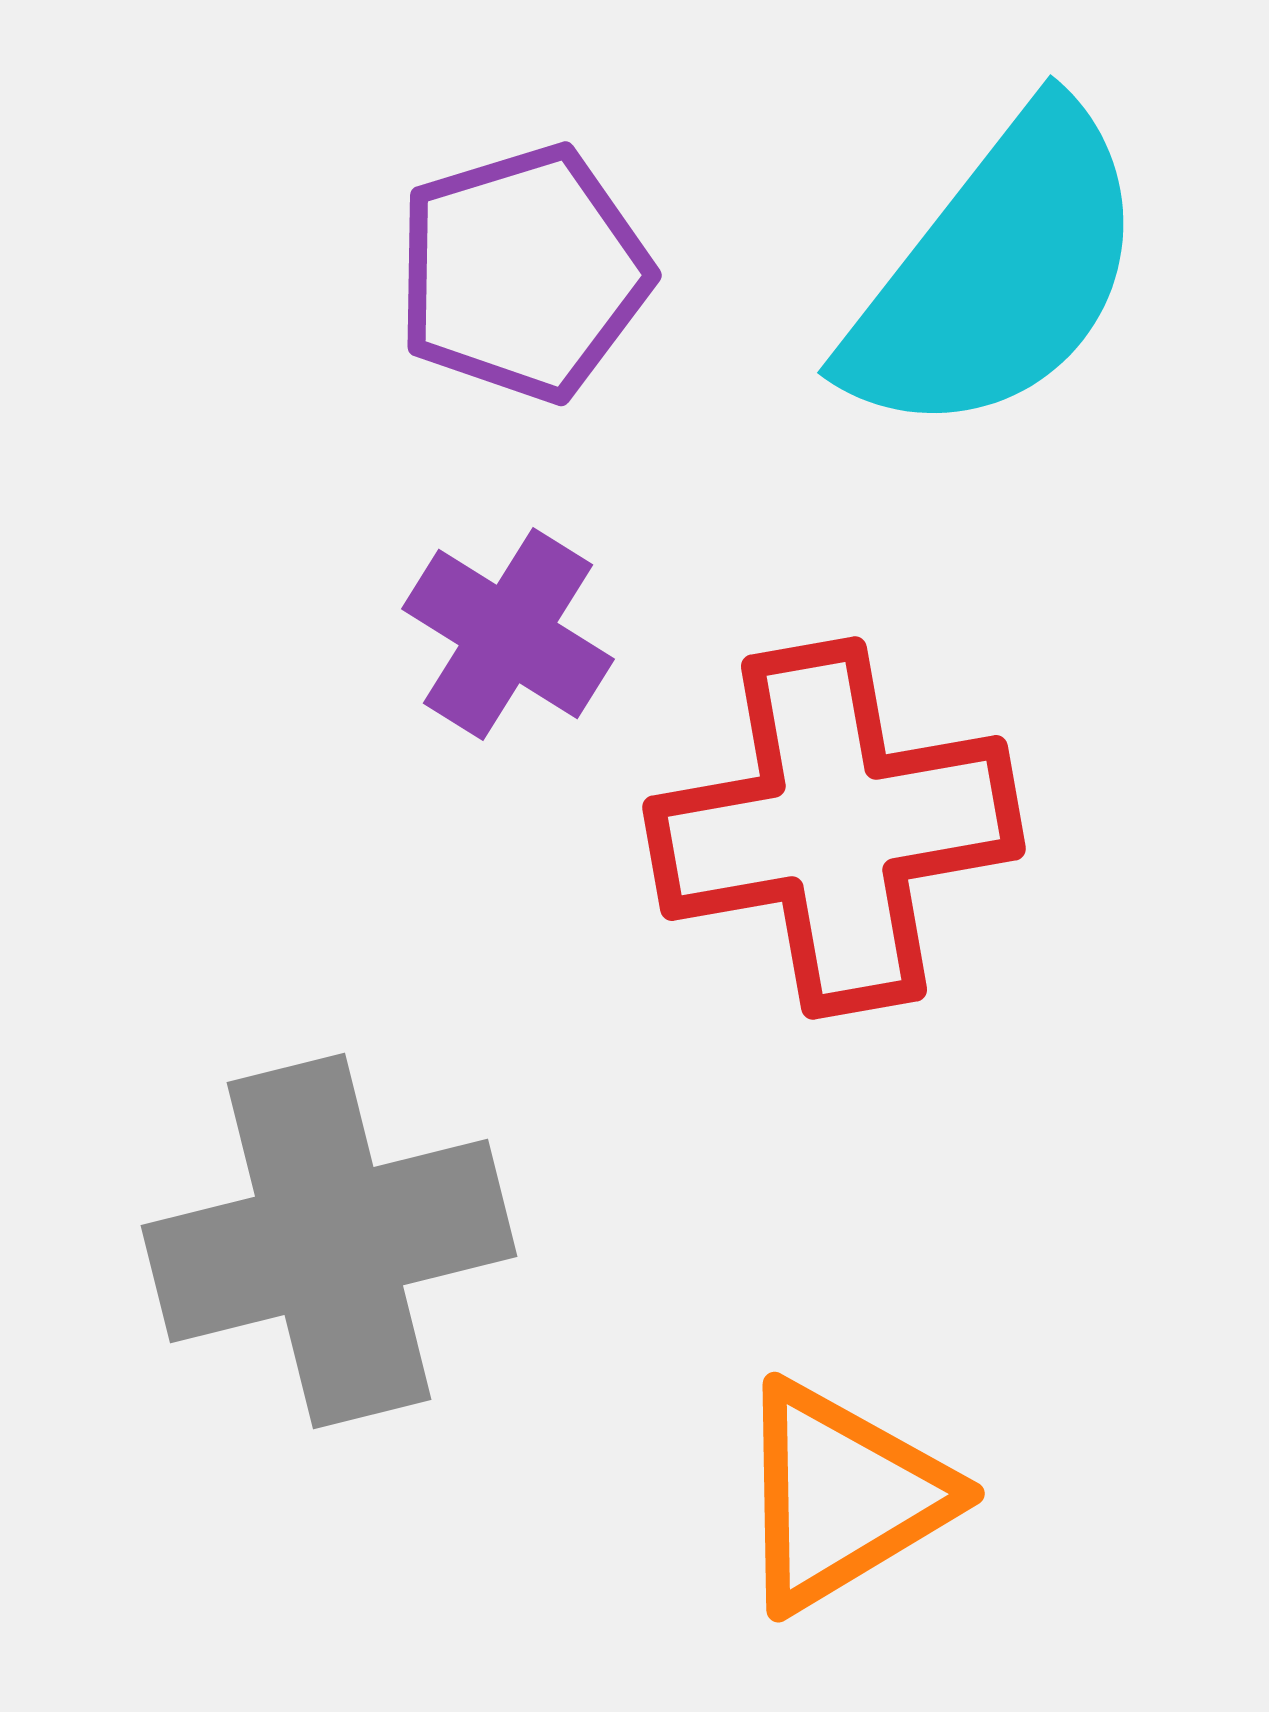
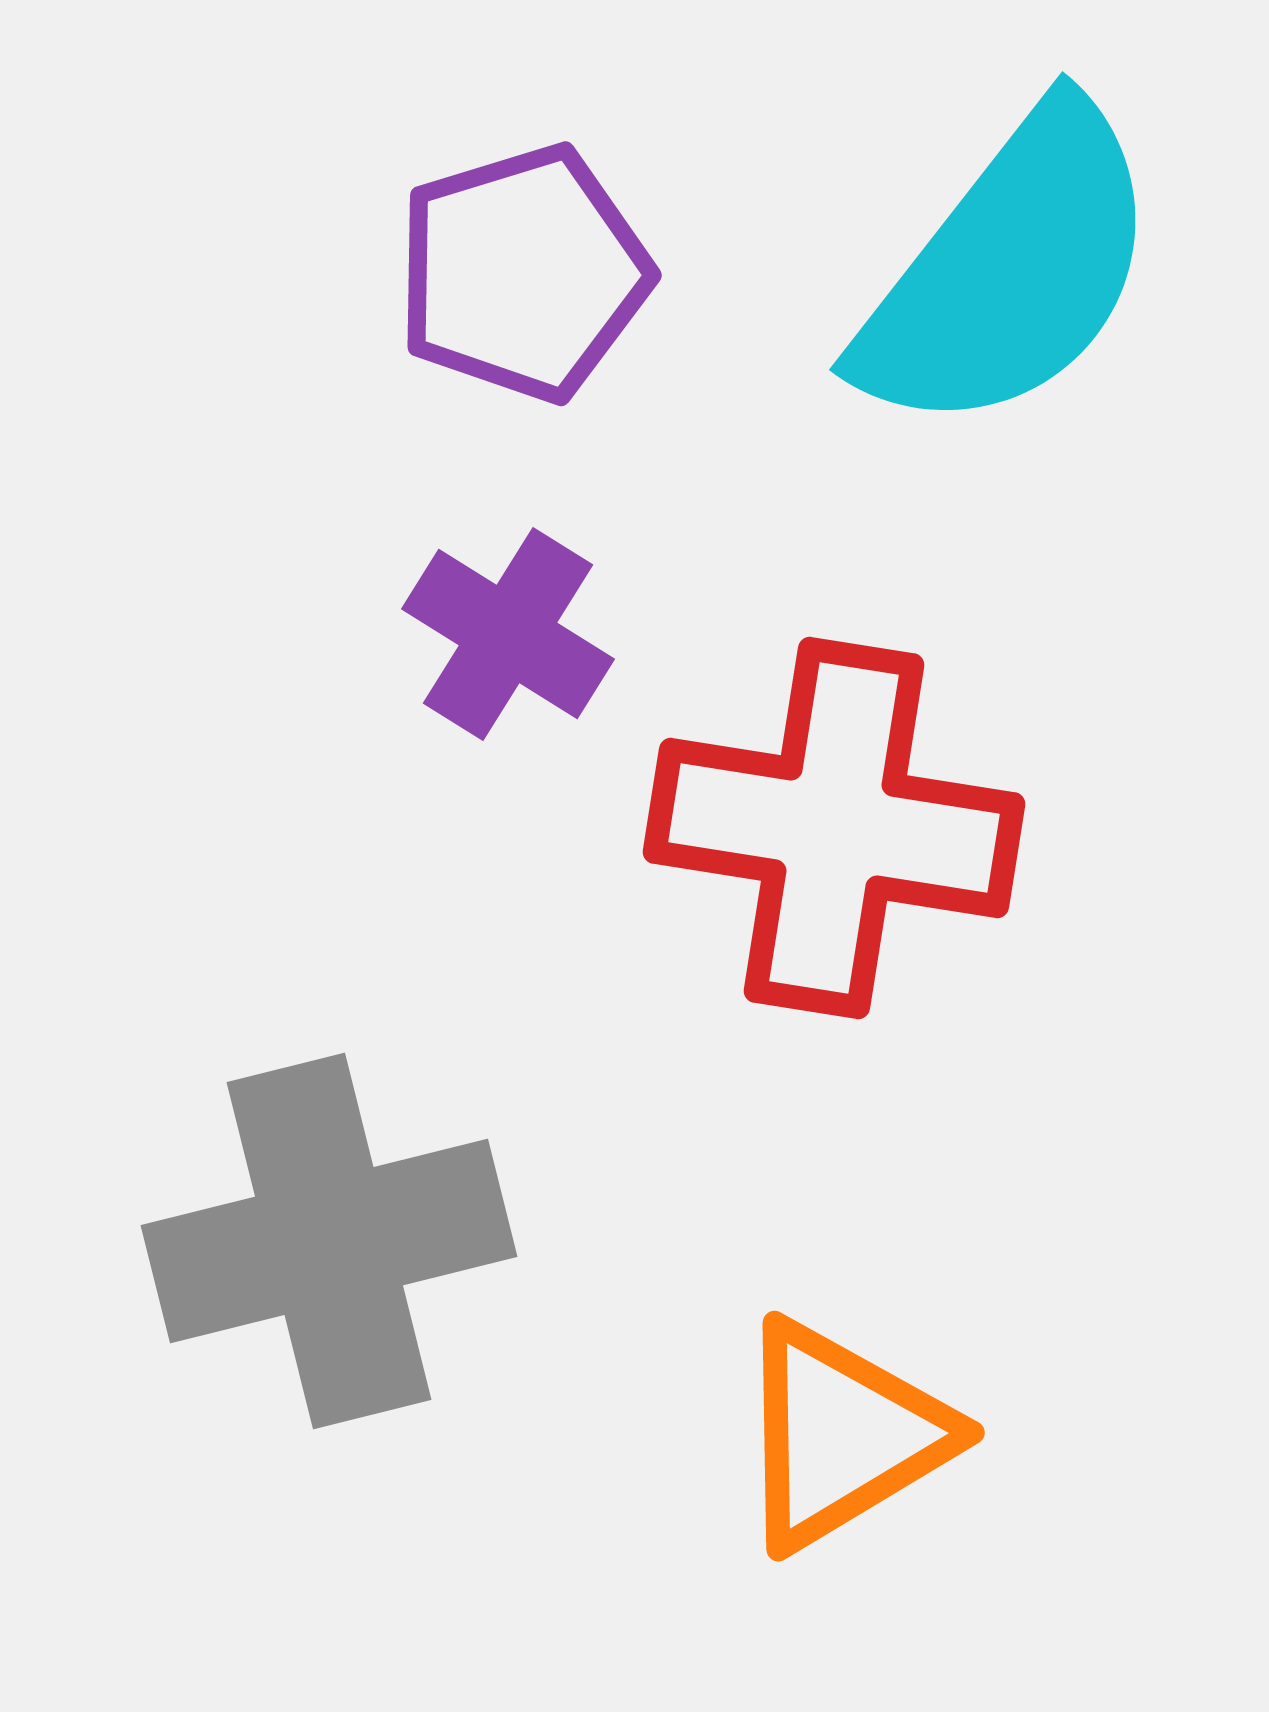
cyan semicircle: moved 12 px right, 3 px up
red cross: rotated 19 degrees clockwise
orange triangle: moved 61 px up
